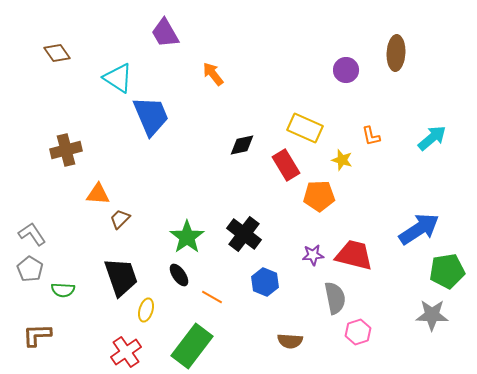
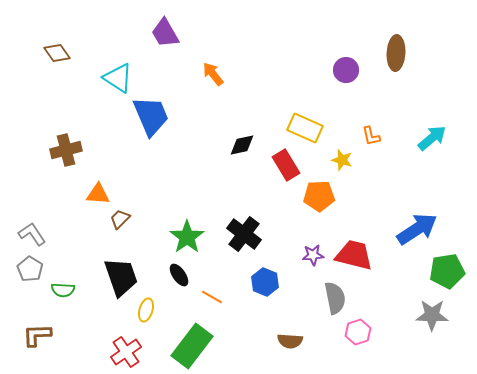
blue arrow: moved 2 px left
